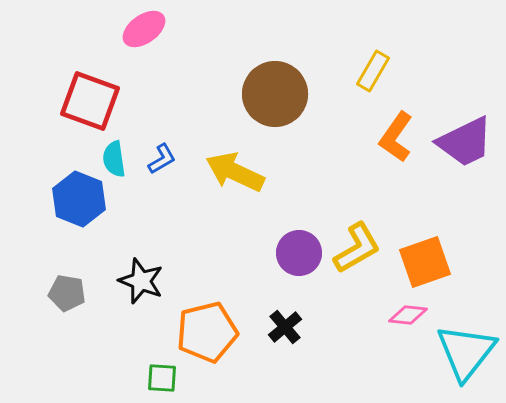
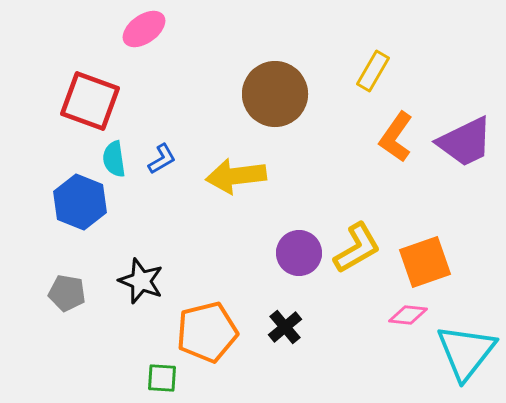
yellow arrow: moved 1 px right, 4 px down; rotated 32 degrees counterclockwise
blue hexagon: moved 1 px right, 3 px down
